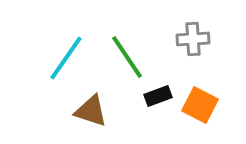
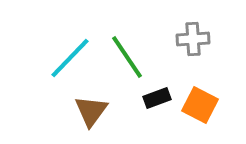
cyan line: moved 4 px right; rotated 9 degrees clockwise
black rectangle: moved 1 px left, 2 px down
brown triangle: rotated 48 degrees clockwise
